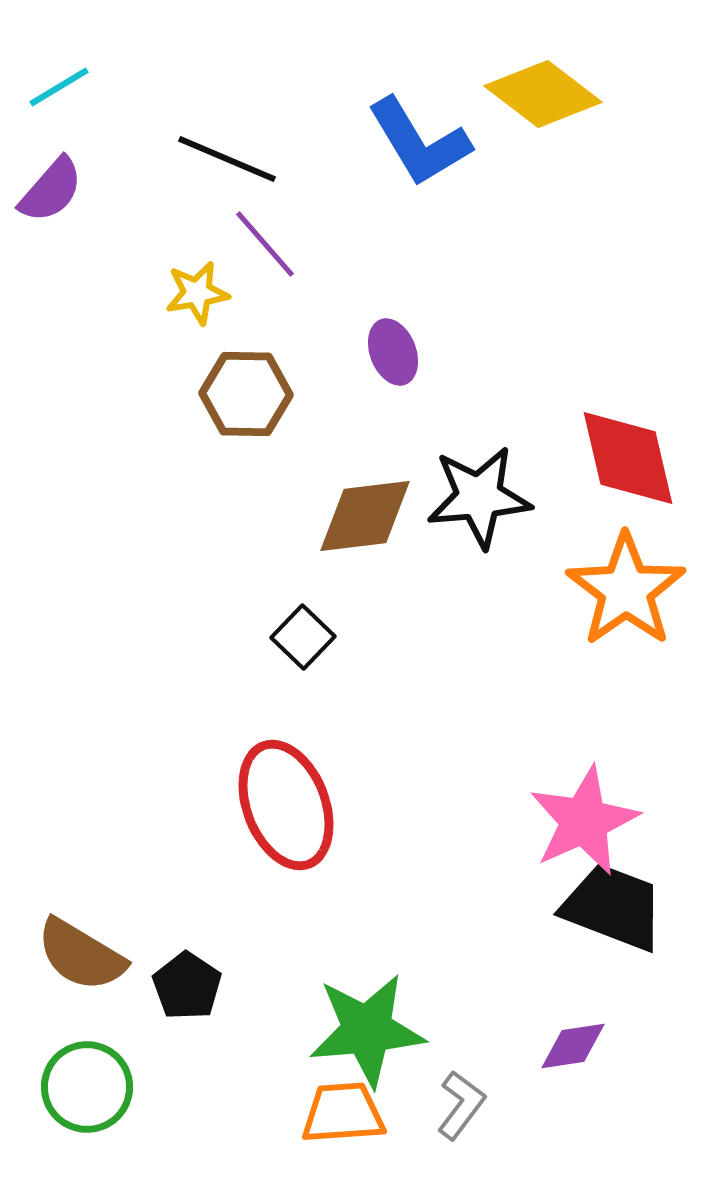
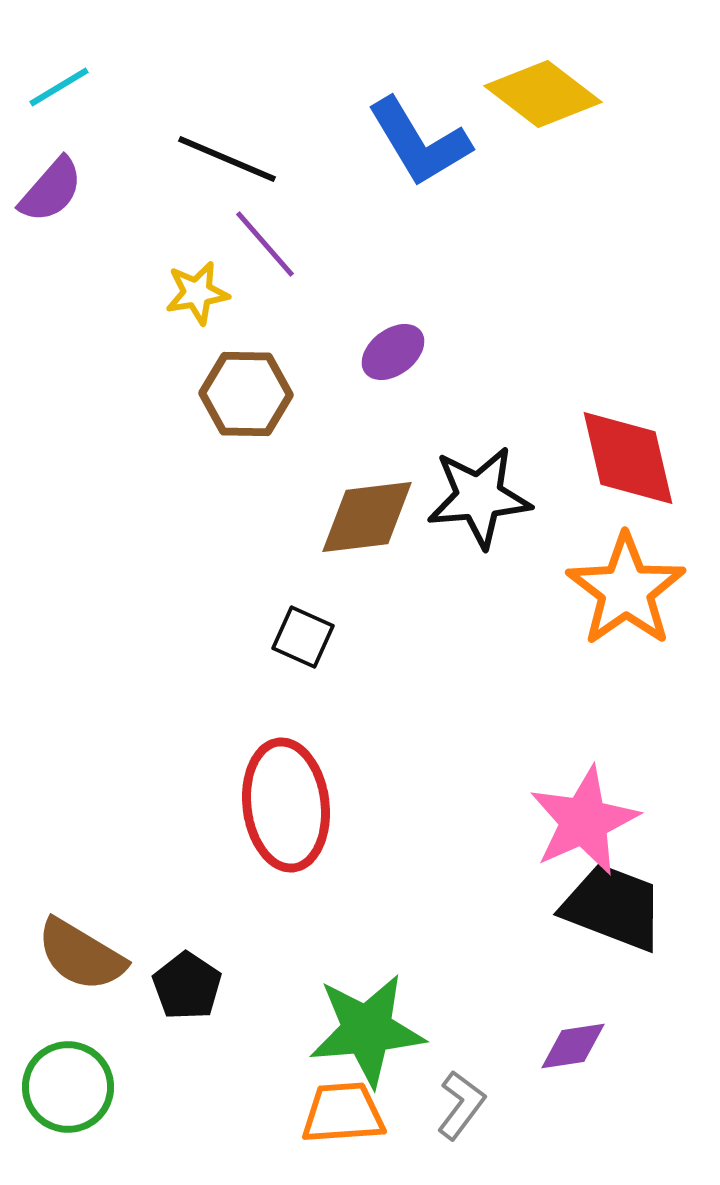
purple ellipse: rotated 74 degrees clockwise
brown diamond: moved 2 px right, 1 px down
black square: rotated 20 degrees counterclockwise
red ellipse: rotated 14 degrees clockwise
green circle: moved 19 px left
